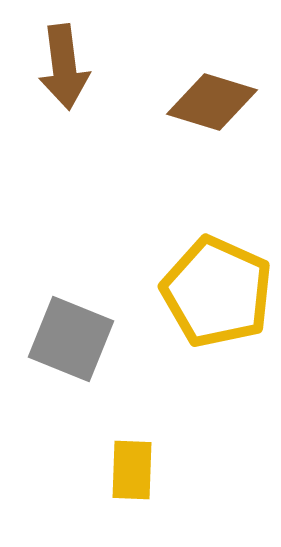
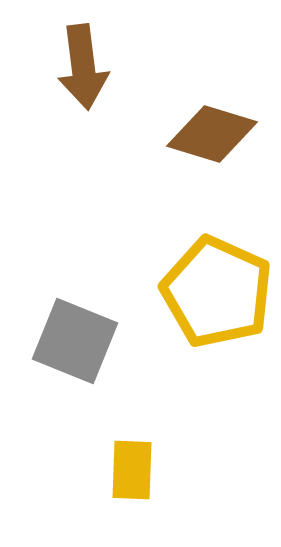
brown arrow: moved 19 px right
brown diamond: moved 32 px down
gray square: moved 4 px right, 2 px down
